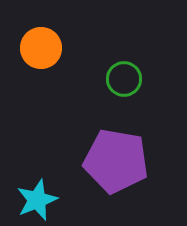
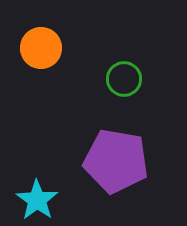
cyan star: rotated 15 degrees counterclockwise
